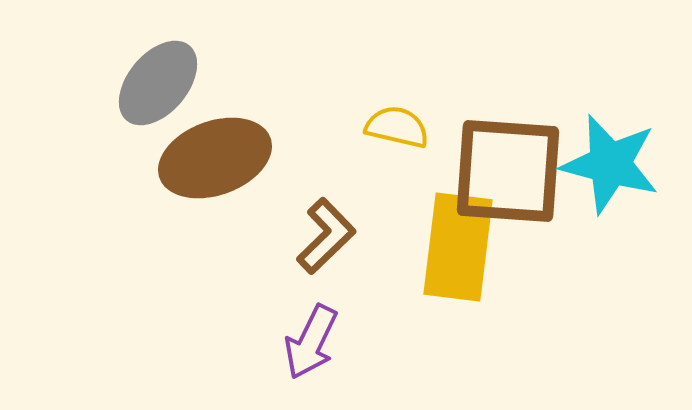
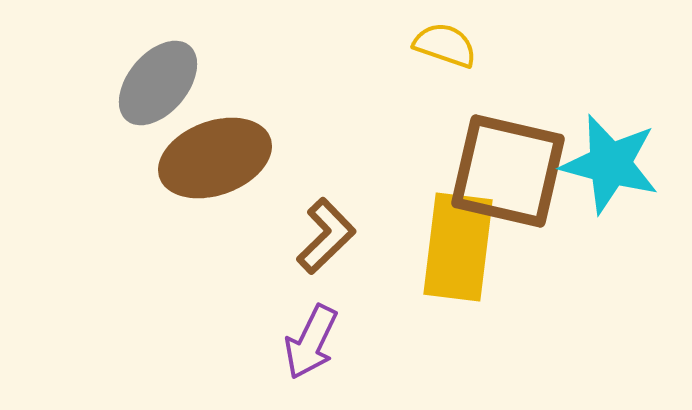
yellow semicircle: moved 48 px right, 82 px up; rotated 6 degrees clockwise
brown square: rotated 9 degrees clockwise
